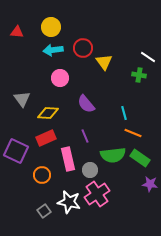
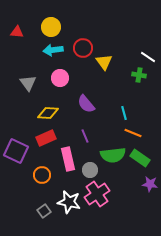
gray triangle: moved 6 px right, 16 px up
